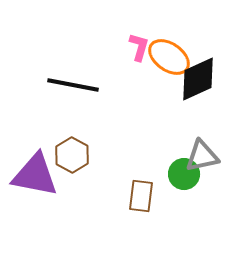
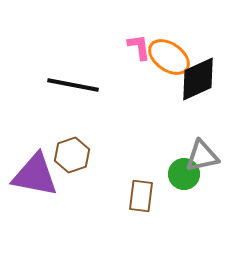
pink L-shape: rotated 24 degrees counterclockwise
brown hexagon: rotated 12 degrees clockwise
